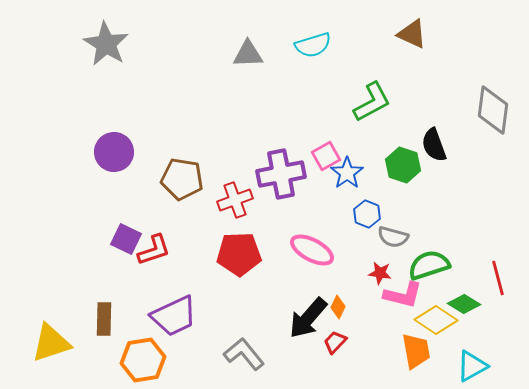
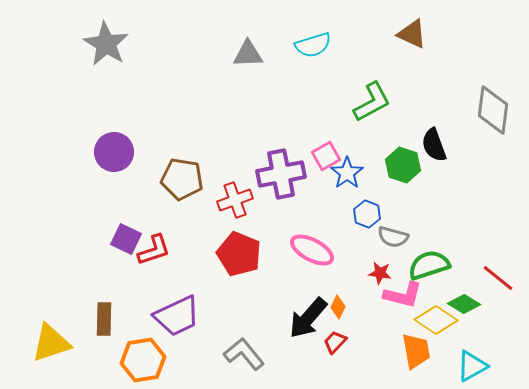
red pentagon: rotated 24 degrees clockwise
red line: rotated 36 degrees counterclockwise
purple trapezoid: moved 3 px right
